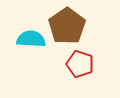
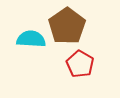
red pentagon: rotated 12 degrees clockwise
